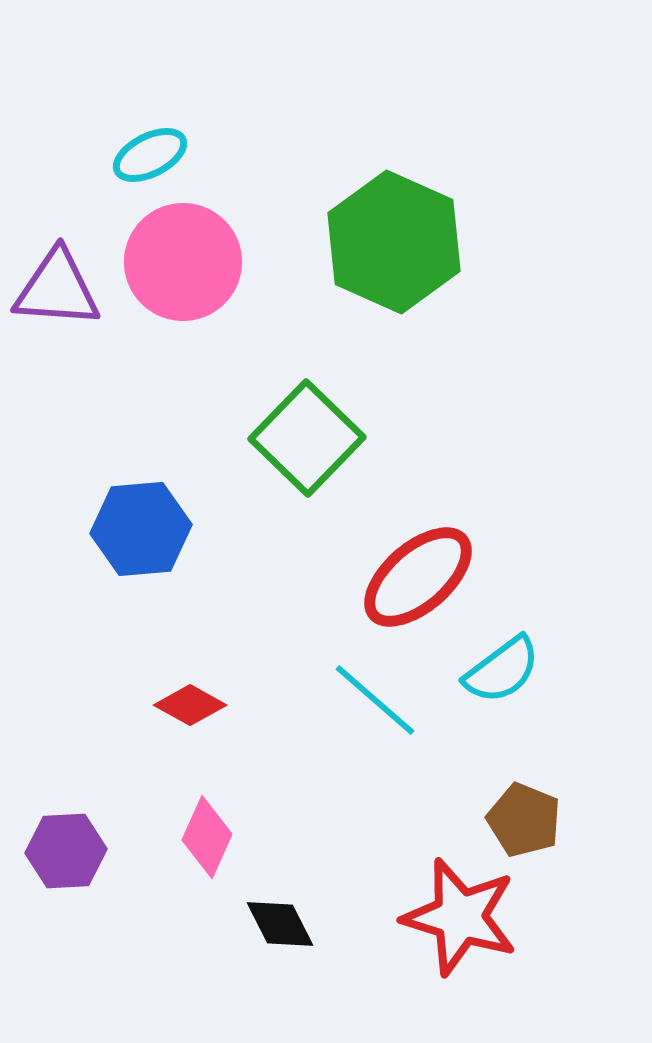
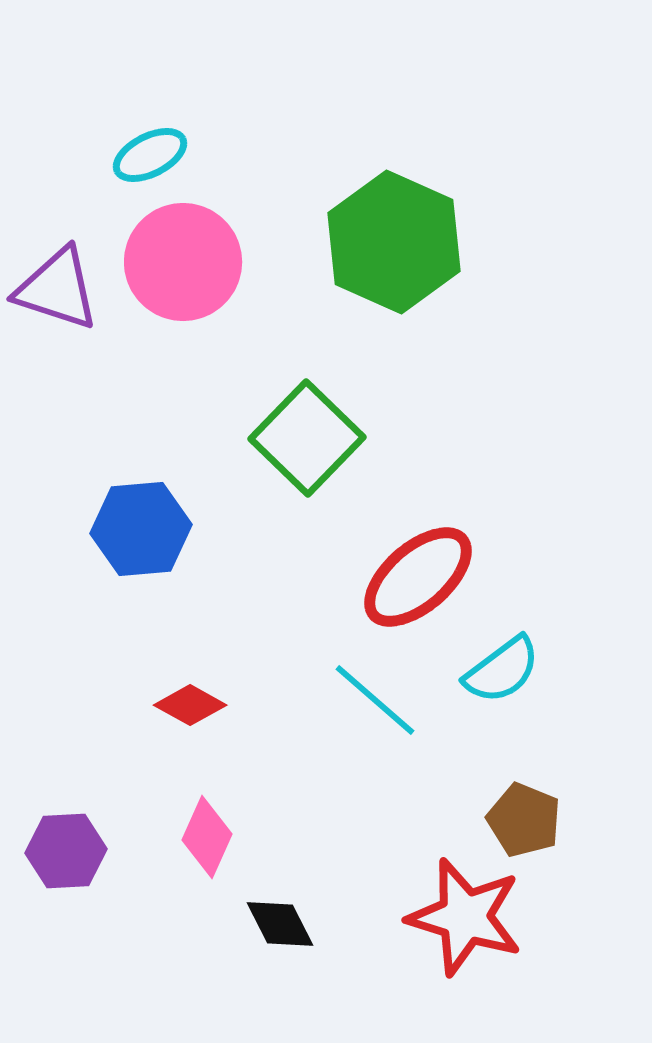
purple triangle: rotated 14 degrees clockwise
red star: moved 5 px right
